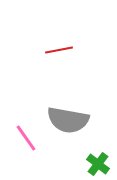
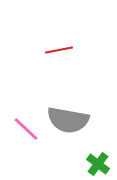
pink line: moved 9 px up; rotated 12 degrees counterclockwise
